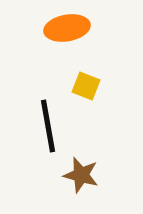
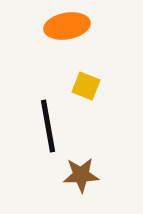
orange ellipse: moved 2 px up
brown star: rotated 18 degrees counterclockwise
